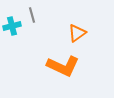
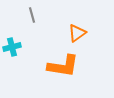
cyan cross: moved 21 px down
orange L-shape: rotated 16 degrees counterclockwise
